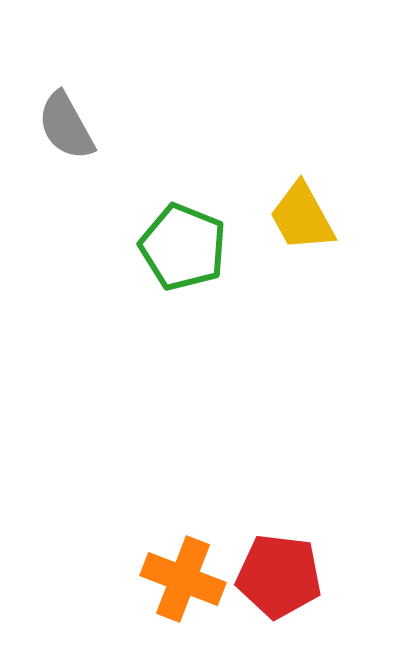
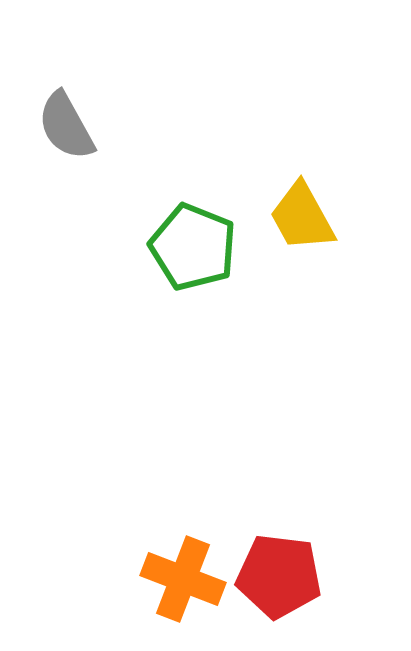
green pentagon: moved 10 px right
